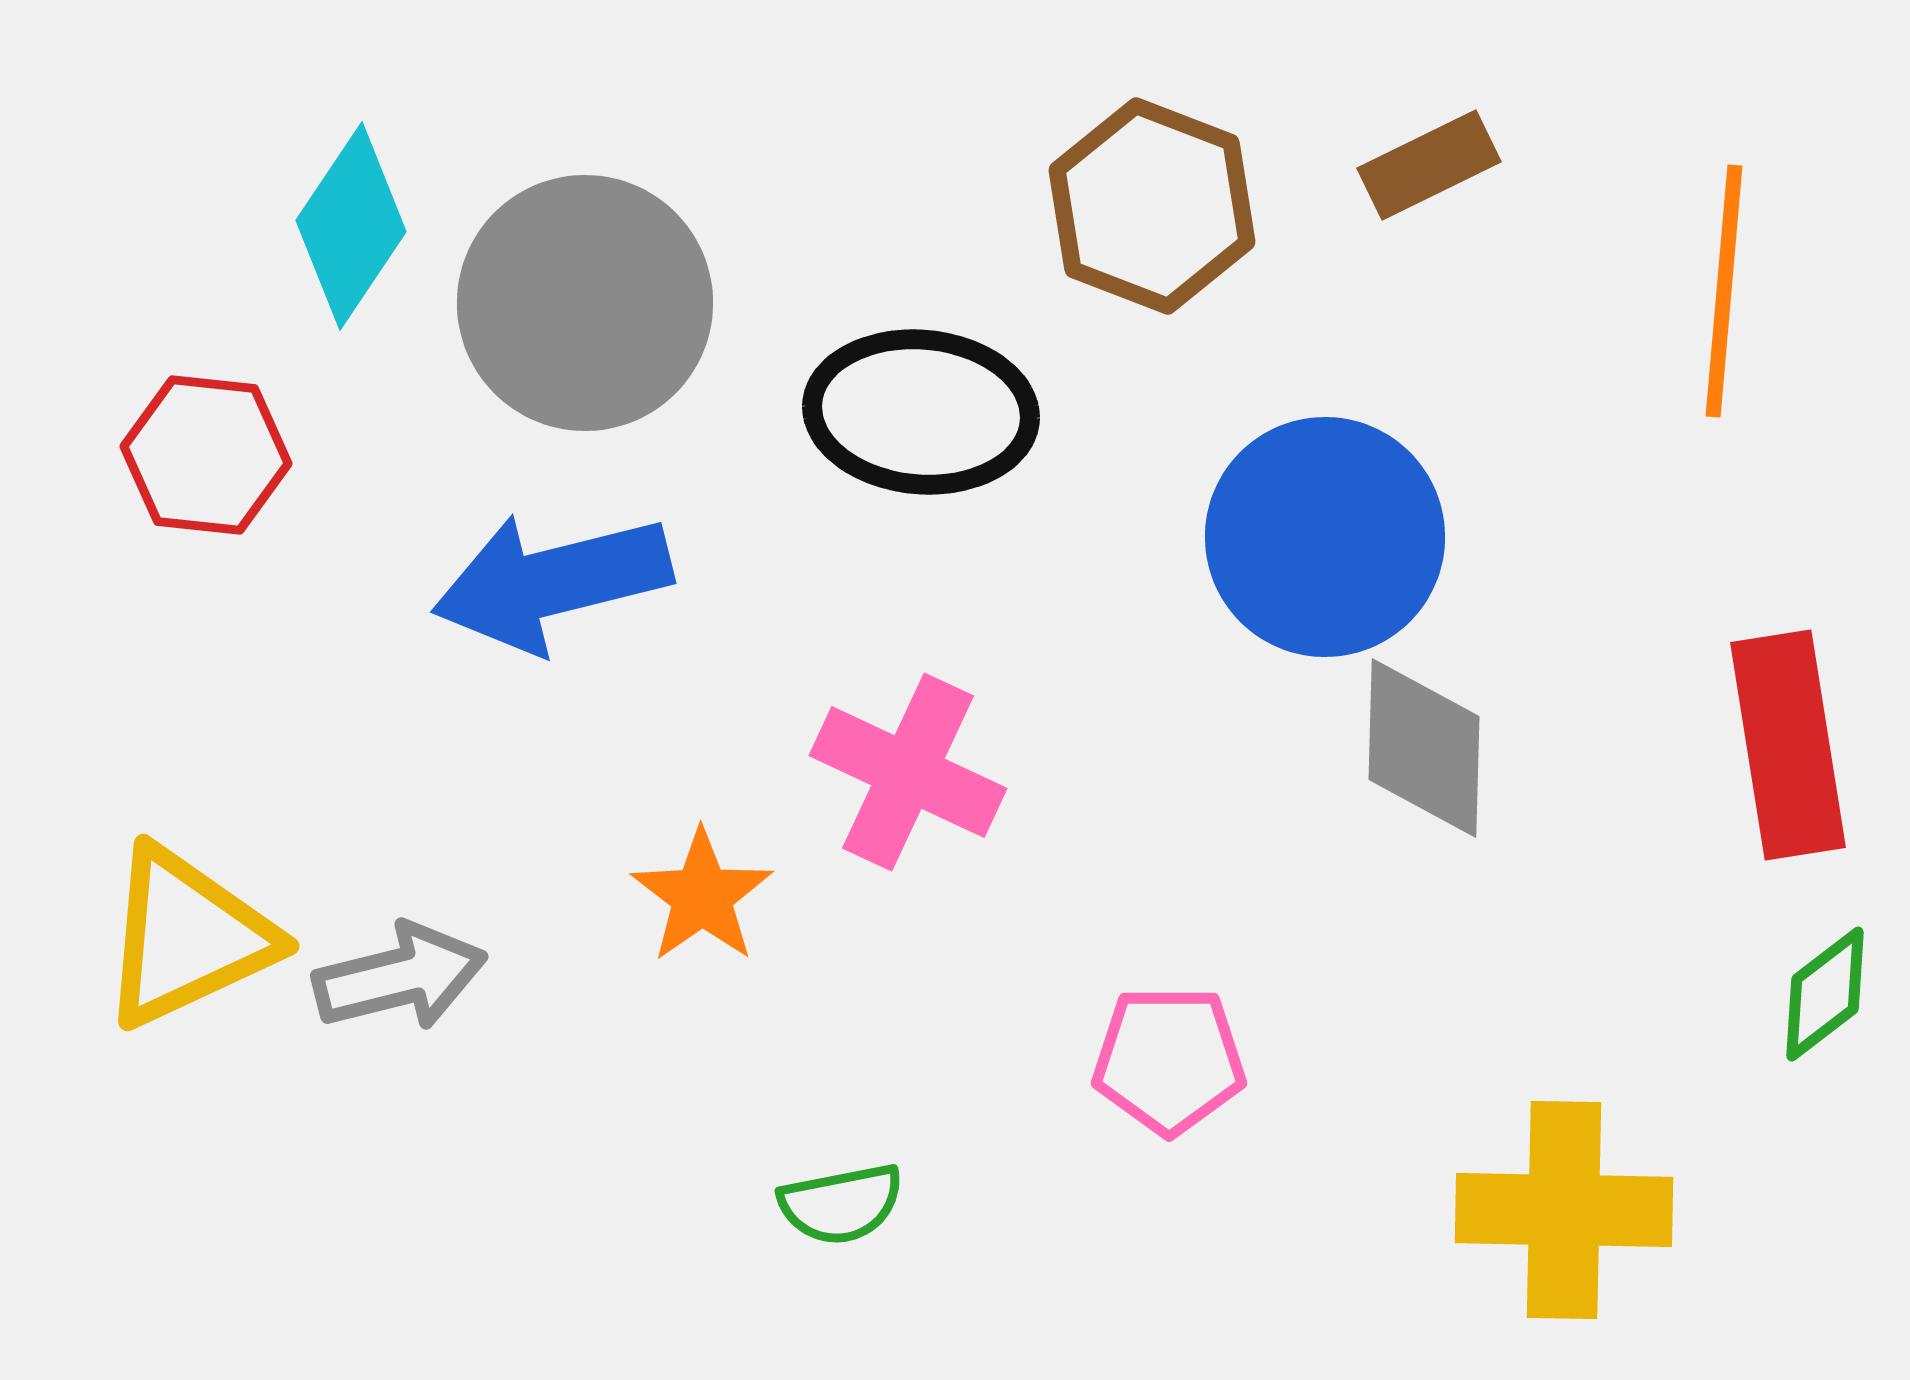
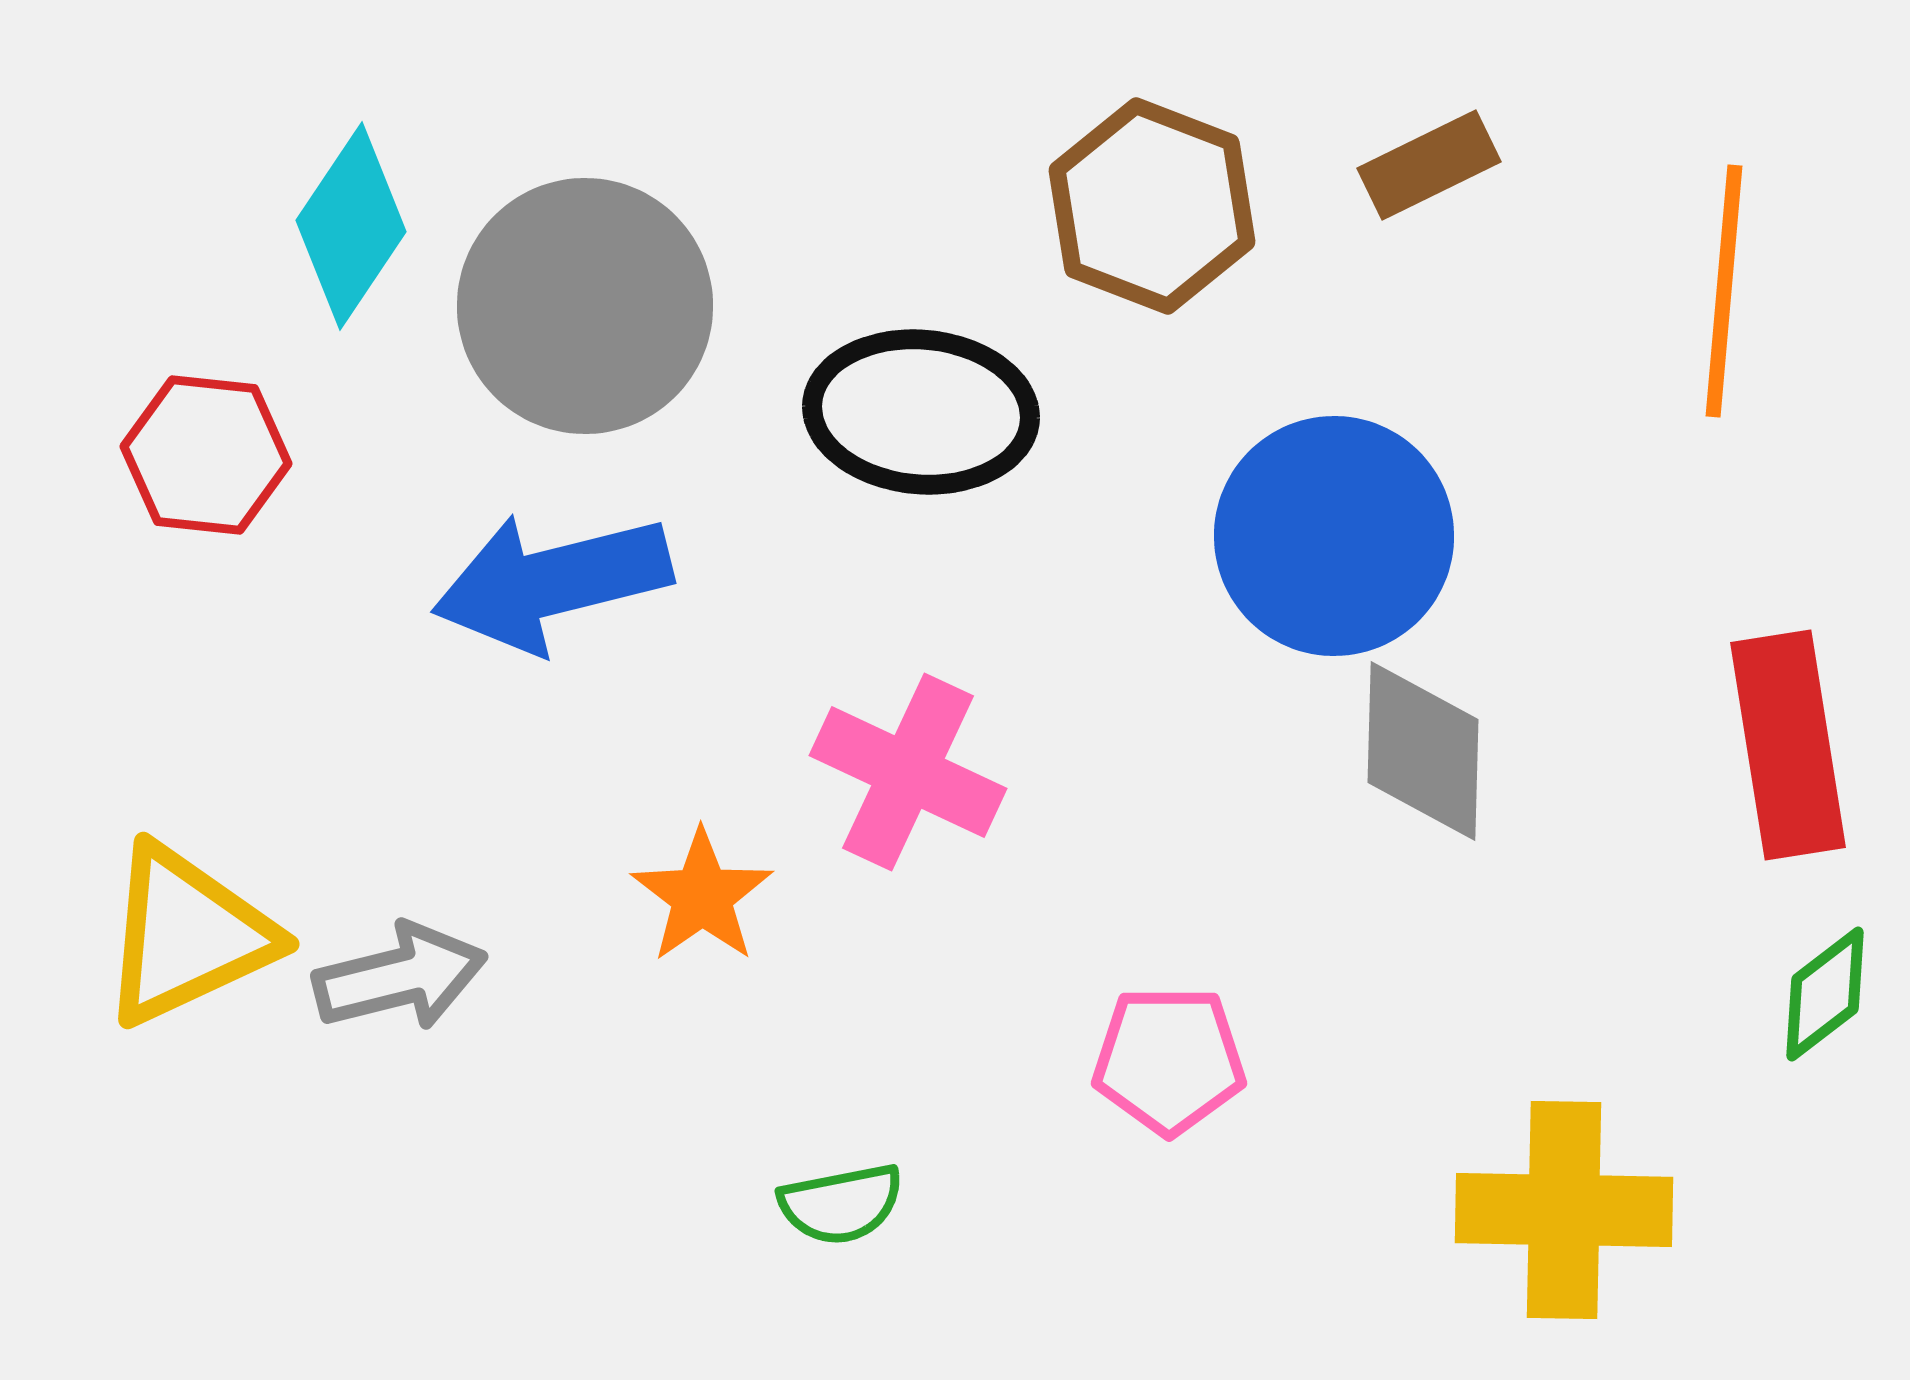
gray circle: moved 3 px down
blue circle: moved 9 px right, 1 px up
gray diamond: moved 1 px left, 3 px down
yellow triangle: moved 2 px up
